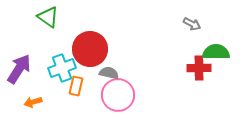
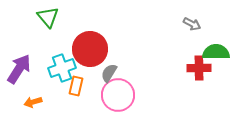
green triangle: rotated 15 degrees clockwise
gray semicircle: rotated 72 degrees counterclockwise
